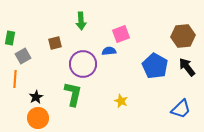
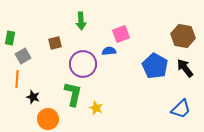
brown hexagon: rotated 15 degrees clockwise
black arrow: moved 2 px left, 1 px down
orange line: moved 2 px right
black star: moved 3 px left; rotated 24 degrees counterclockwise
yellow star: moved 25 px left, 7 px down
orange circle: moved 10 px right, 1 px down
